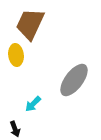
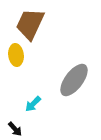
black arrow: rotated 21 degrees counterclockwise
